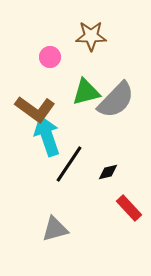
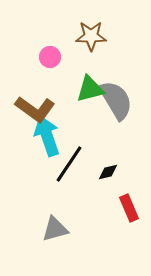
green triangle: moved 4 px right, 3 px up
gray semicircle: rotated 75 degrees counterclockwise
red rectangle: rotated 20 degrees clockwise
